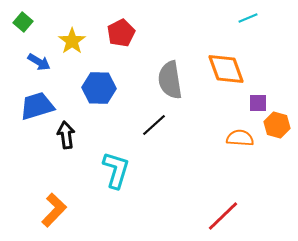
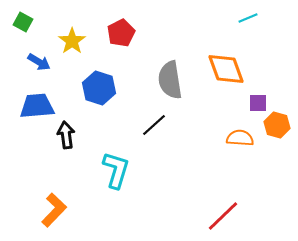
green square: rotated 12 degrees counterclockwise
blue hexagon: rotated 16 degrees clockwise
blue trapezoid: rotated 12 degrees clockwise
